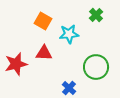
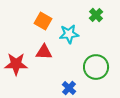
red triangle: moved 1 px up
red star: rotated 15 degrees clockwise
